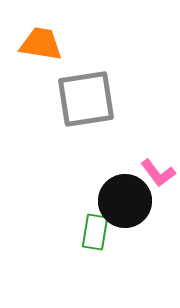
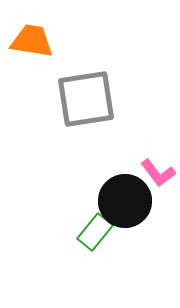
orange trapezoid: moved 9 px left, 3 px up
green rectangle: rotated 30 degrees clockwise
